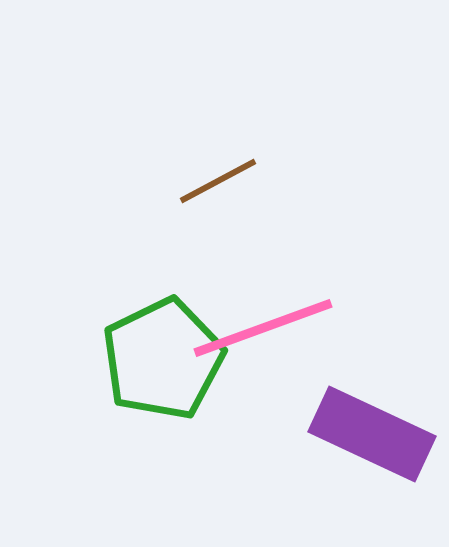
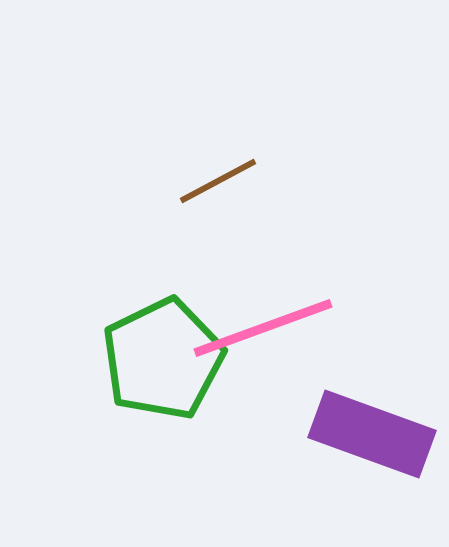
purple rectangle: rotated 5 degrees counterclockwise
